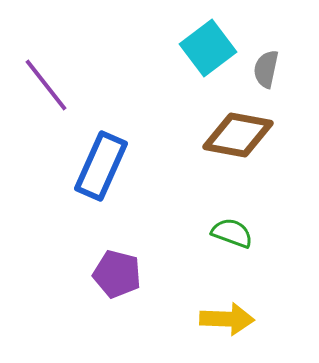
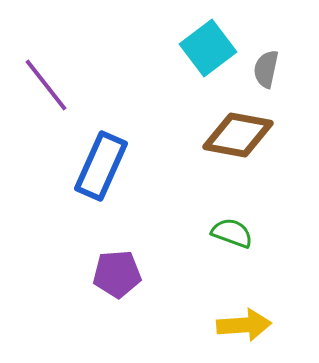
purple pentagon: rotated 18 degrees counterclockwise
yellow arrow: moved 17 px right, 6 px down; rotated 6 degrees counterclockwise
